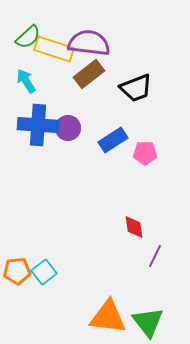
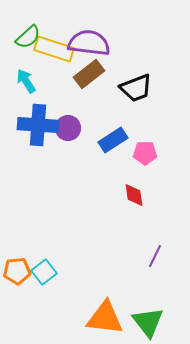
red diamond: moved 32 px up
orange triangle: moved 3 px left, 1 px down
